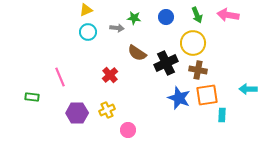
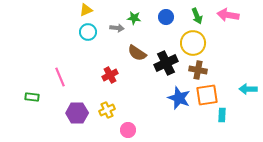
green arrow: moved 1 px down
red cross: rotated 14 degrees clockwise
